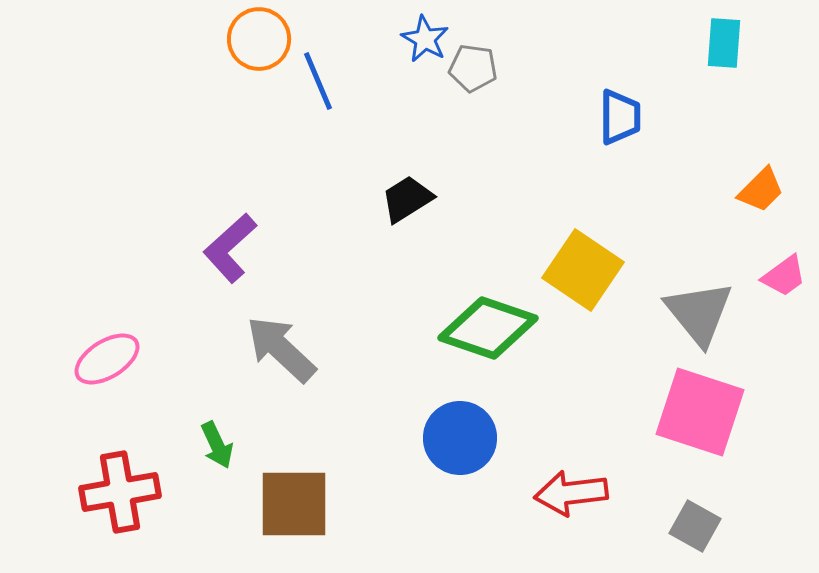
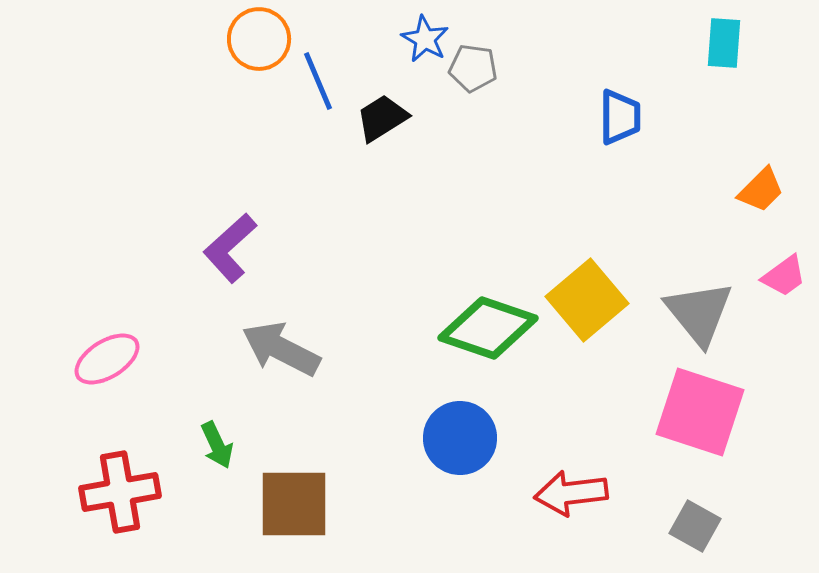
black trapezoid: moved 25 px left, 81 px up
yellow square: moved 4 px right, 30 px down; rotated 16 degrees clockwise
gray arrow: rotated 16 degrees counterclockwise
